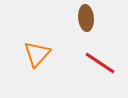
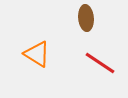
orange triangle: rotated 40 degrees counterclockwise
